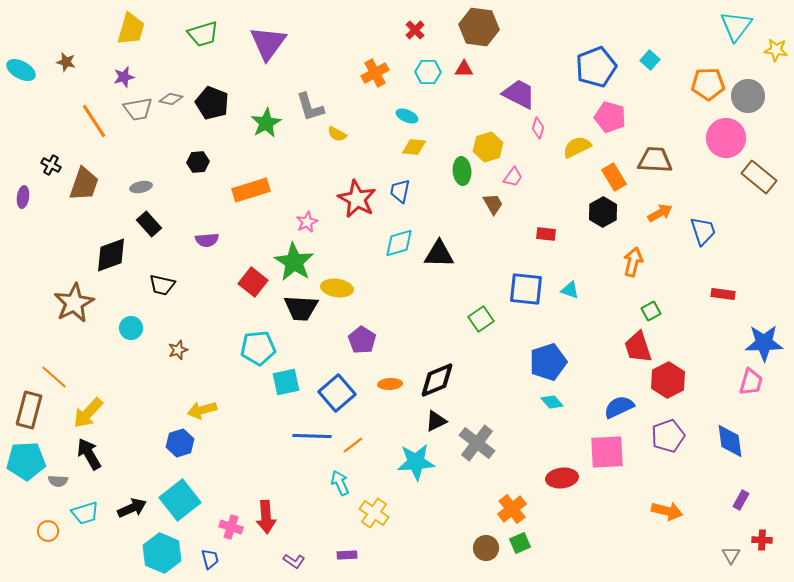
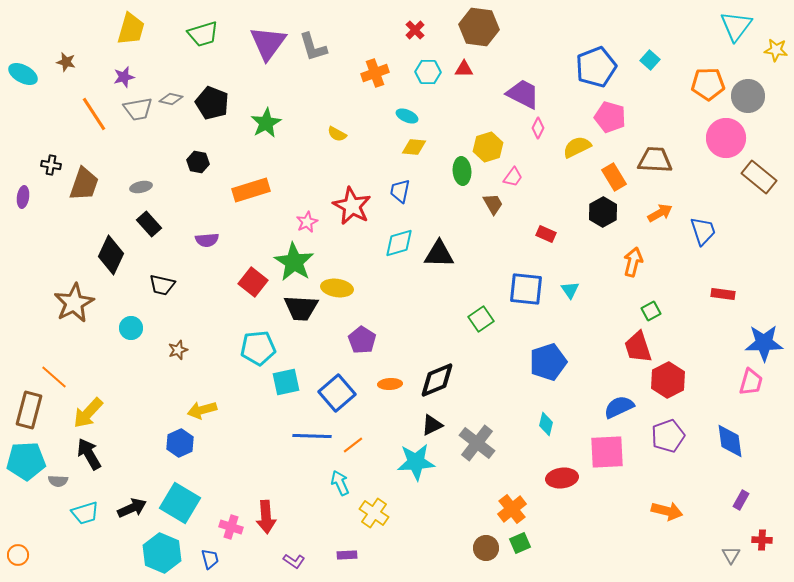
cyan ellipse at (21, 70): moved 2 px right, 4 px down
orange cross at (375, 73): rotated 8 degrees clockwise
purple trapezoid at (519, 94): moved 4 px right
gray L-shape at (310, 107): moved 3 px right, 60 px up
orange line at (94, 121): moved 7 px up
pink diamond at (538, 128): rotated 10 degrees clockwise
black hexagon at (198, 162): rotated 15 degrees clockwise
black cross at (51, 165): rotated 18 degrees counterclockwise
red star at (357, 199): moved 5 px left, 7 px down
red rectangle at (546, 234): rotated 18 degrees clockwise
black diamond at (111, 255): rotated 45 degrees counterclockwise
cyan triangle at (570, 290): rotated 36 degrees clockwise
cyan diamond at (552, 402): moved 6 px left, 22 px down; rotated 55 degrees clockwise
black triangle at (436, 421): moved 4 px left, 4 px down
blue hexagon at (180, 443): rotated 8 degrees counterclockwise
cyan square at (180, 500): moved 3 px down; rotated 21 degrees counterclockwise
orange circle at (48, 531): moved 30 px left, 24 px down
